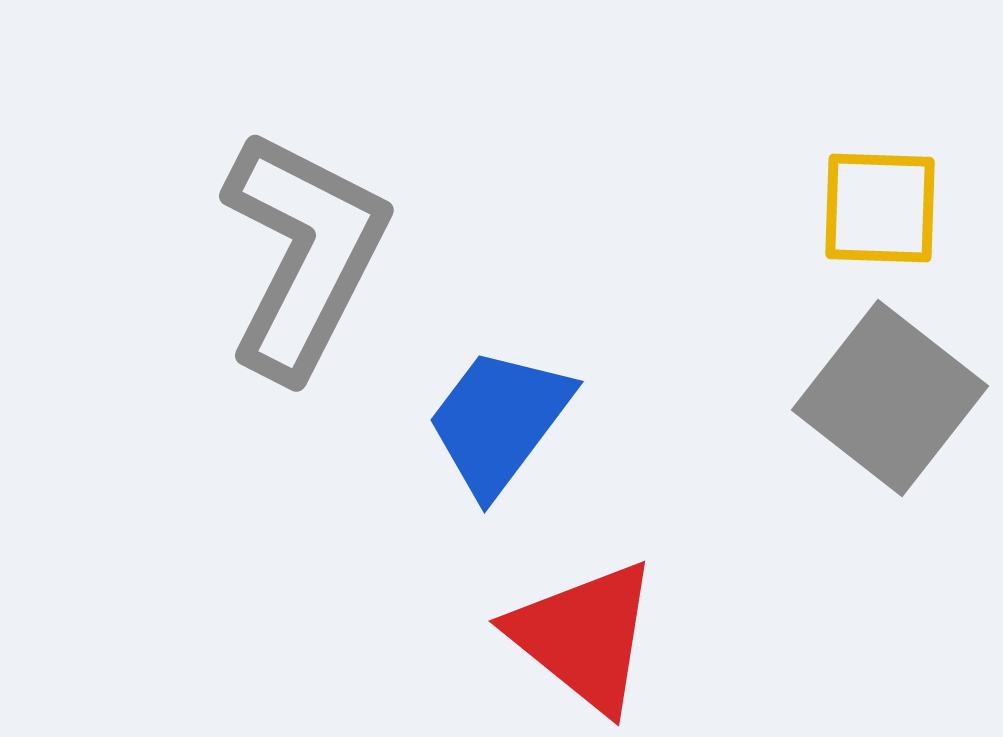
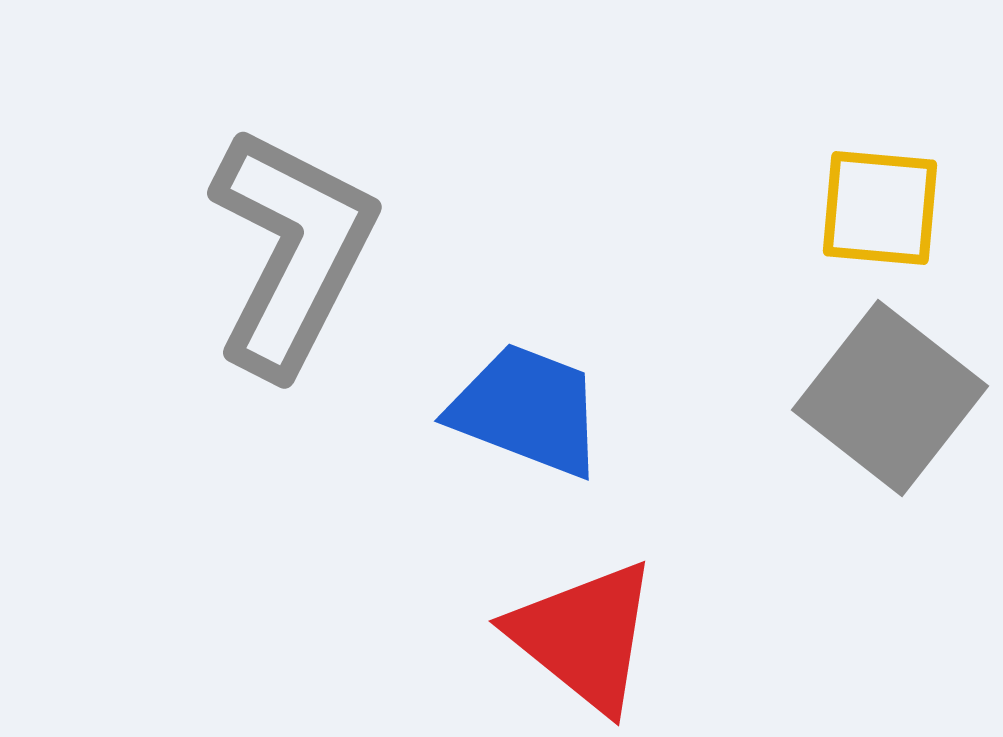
yellow square: rotated 3 degrees clockwise
gray L-shape: moved 12 px left, 3 px up
blue trapezoid: moved 28 px right, 11 px up; rotated 74 degrees clockwise
